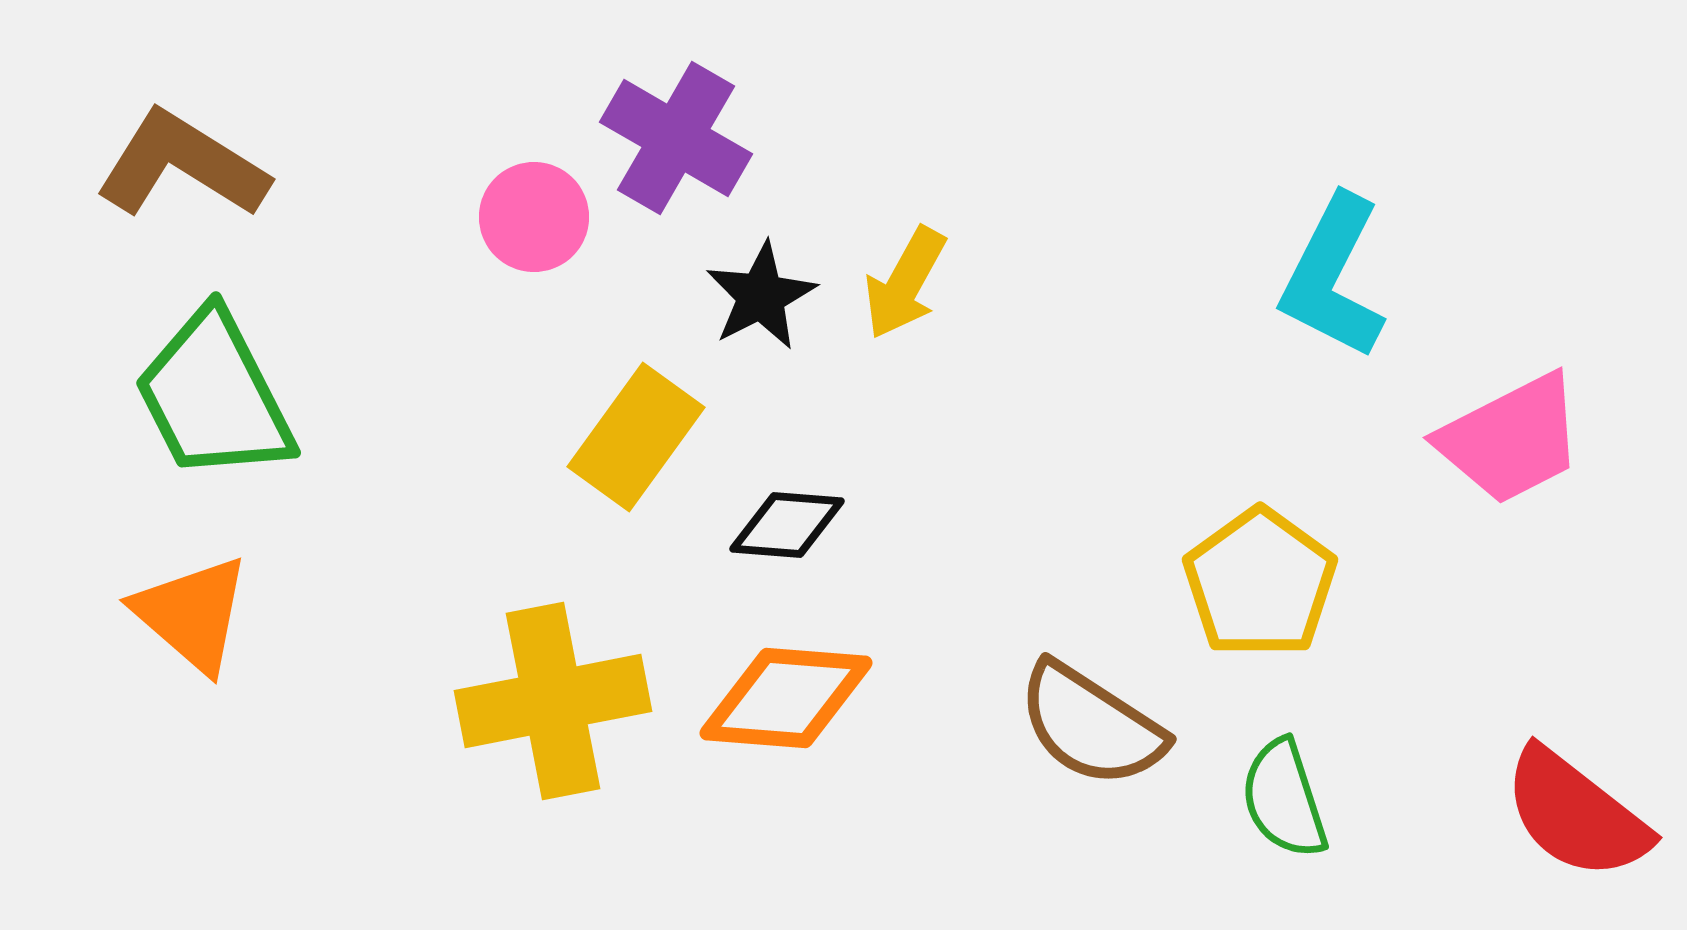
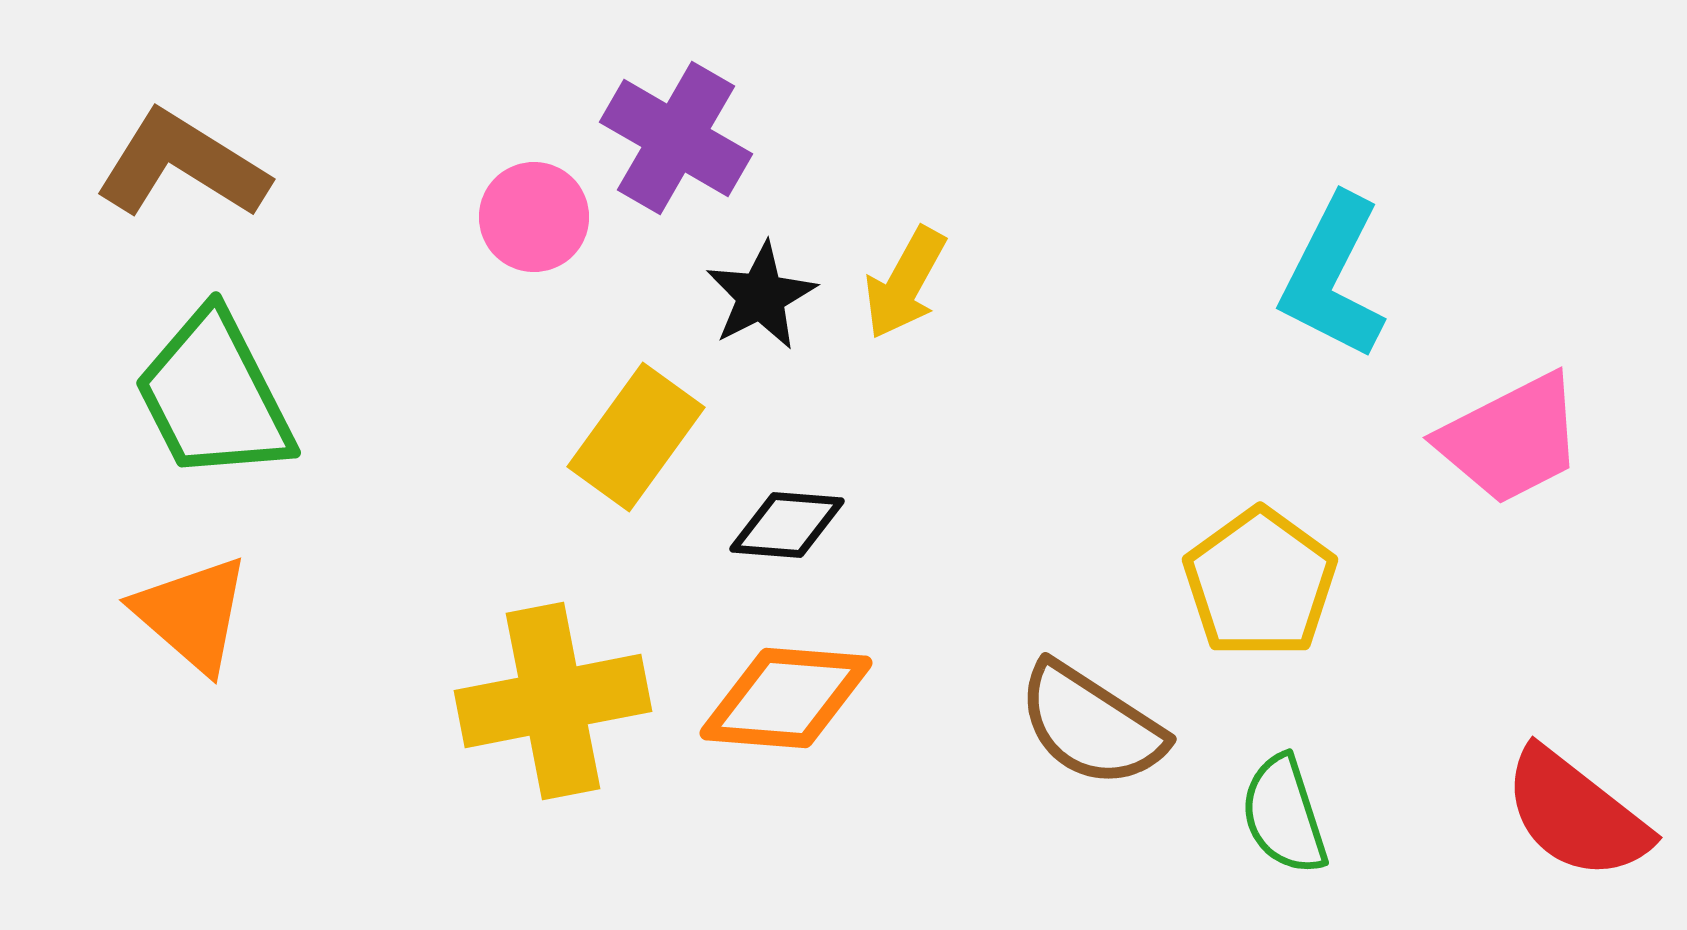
green semicircle: moved 16 px down
